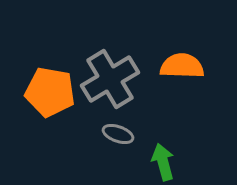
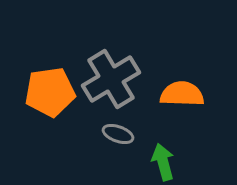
orange semicircle: moved 28 px down
gray cross: moved 1 px right
orange pentagon: rotated 18 degrees counterclockwise
